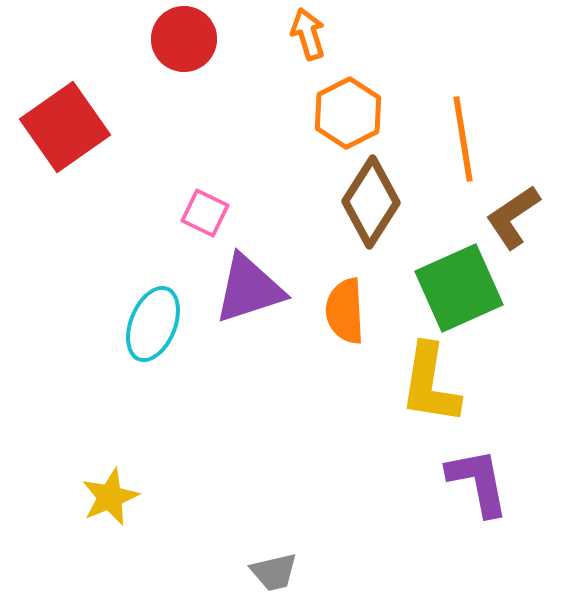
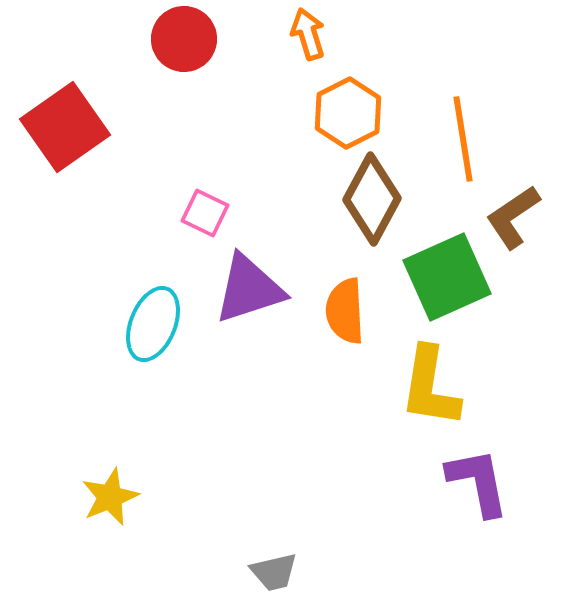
brown diamond: moved 1 px right, 3 px up; rotated 4 degrees counterclockwise
green square: moved 12 px left, 11 px up
yellow L-shape: moved 3 px down
